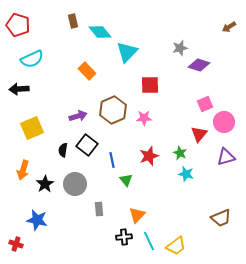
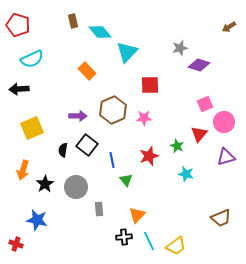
purple arrow: rotated 18 degrees clockwise
green star: moved 3 px left, 7 px up
gray circle: moved 1 px right, 3 px down
